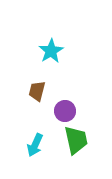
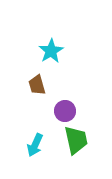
brown trapezoid: moved 6 px up; rotated 30 degrees counterclockwise
